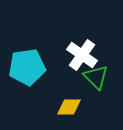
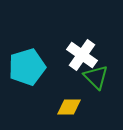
cyan pentagon: rotated 9 degrees counterclockwise
